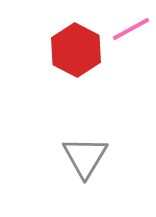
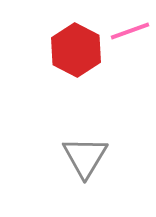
pink line: moved 1 px left, 2 px down; rotated 9 degrees clockwise
